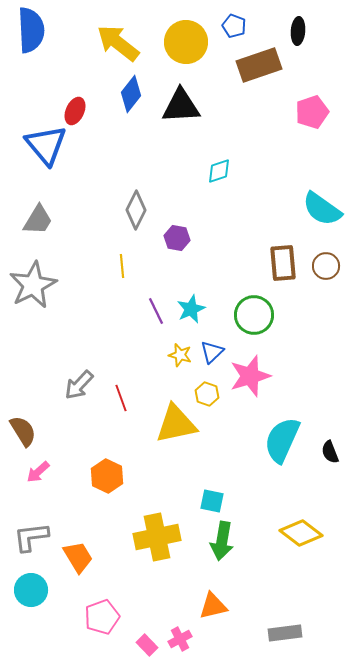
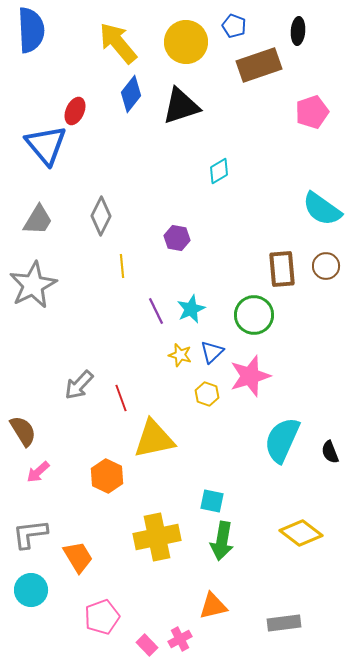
yellow arrow at (118, 43): rotated 12 degrees clockwise
black triangle at (181, 106): rotated 15 degrees counterclockwise
cyan diamond at (219, 171): rotated 12 degrees counterclockwise
gray diamond at (136, 210): moved 35 px left, 6 px down
brown rectangle at (283, 263): moved 1 px left, 6 px down
yellow triangle at (176, 424): moved 22 px left, 15 px down
gray L-shape at (31, 537): moved 1 px left, 3 px up
gray rectangle at (285, 633): moved 1 px left, 10 px up
